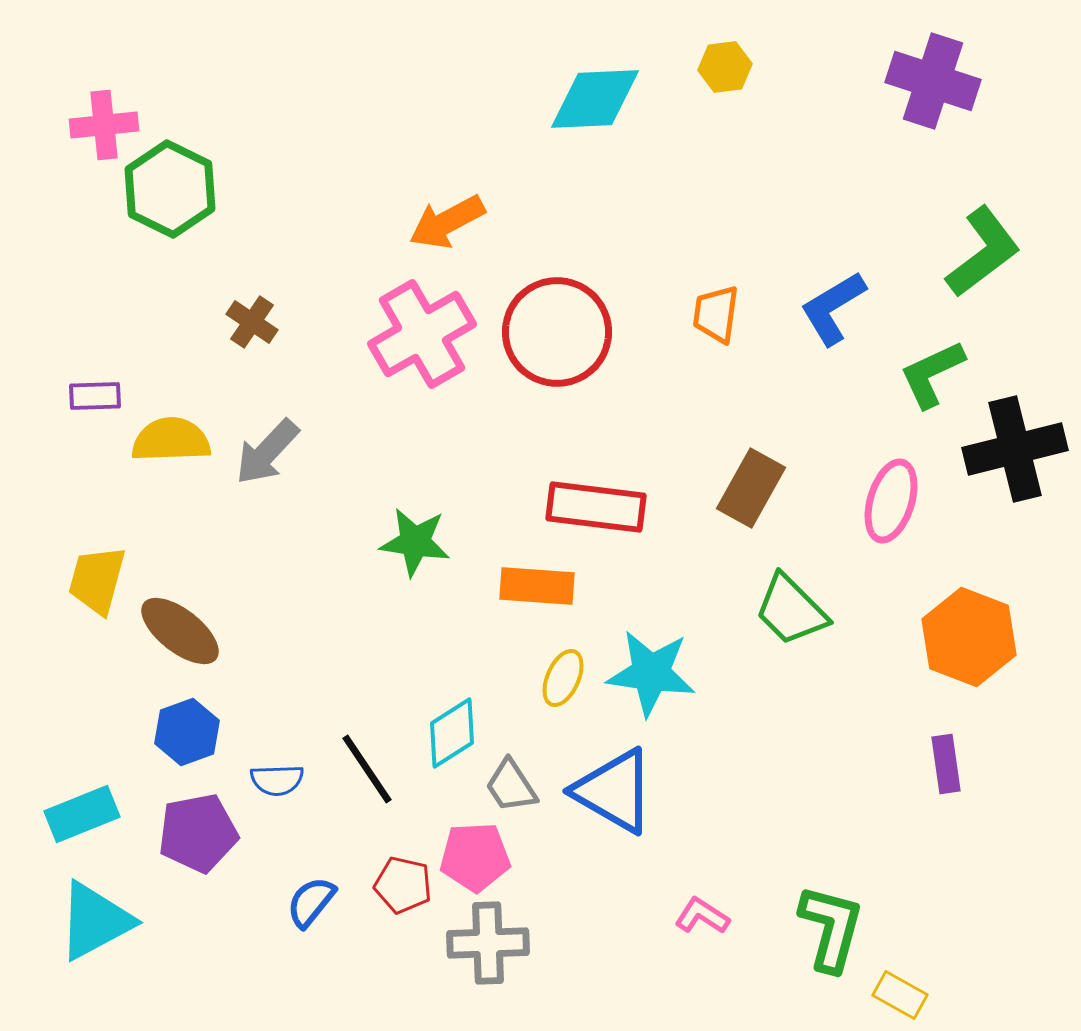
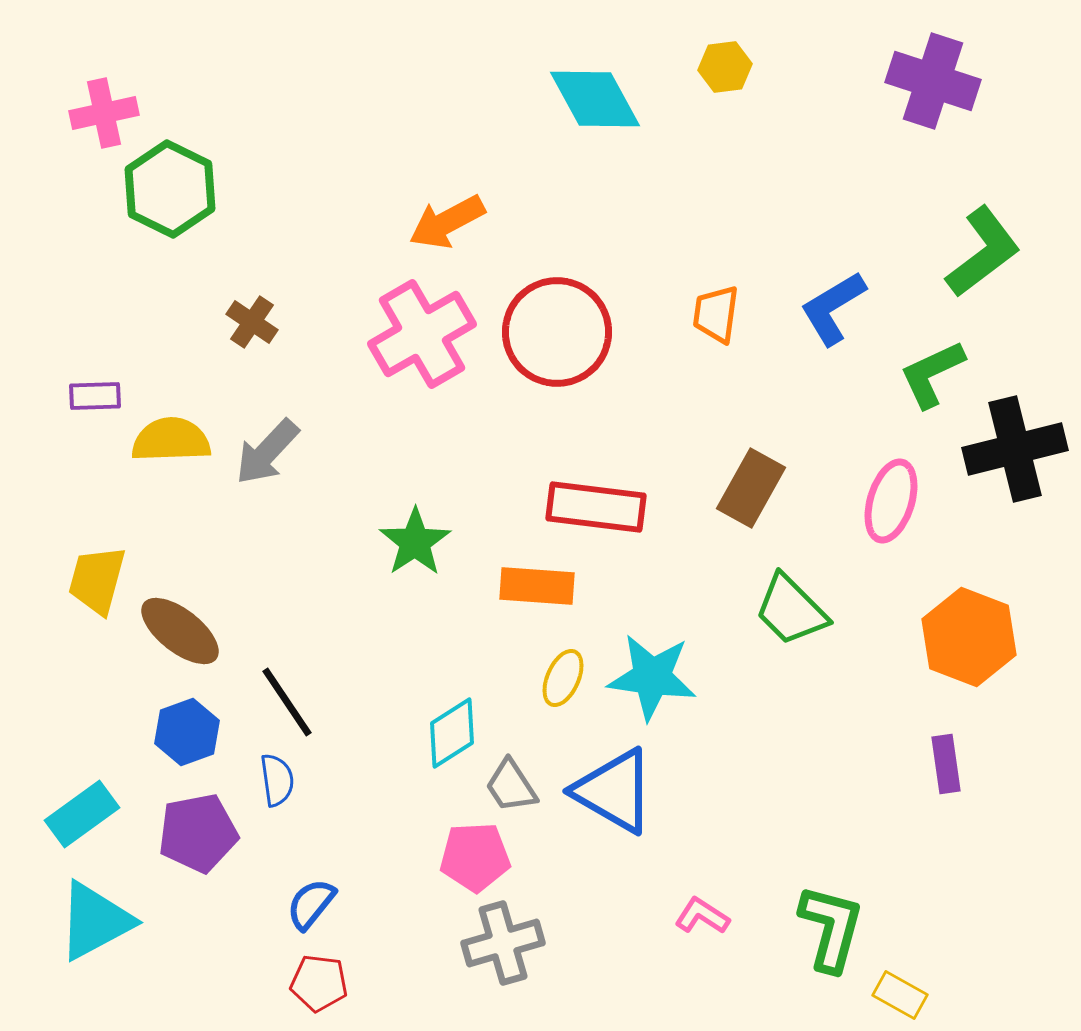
cyan diamond at (595, 99): rotated 64 degrees clockwise
pink cross at (104, 125): moved 12 px up; rotated 6 degrees counterclockwise
green star at (415, 542): rotated 30 degrees clockwise
cyan star at (651, 673): moved 1 px right, 4 px down
black line at (367, 769): moved 80 px left, 67 px up
blue semicircle at (277, 780): rotated 96 degrees counterclockwise
cyan rectangle at (82, 814): rotated 14 degrees counterclockwise
red pentagon at (403, 885): moved 84 px left, 98 px down; rotated 6 degrees counterclockwise
blue semicircle at (311, 902): moved 2 px down
gray cross at (488, 943): moved 15 px right; rotated 14 degrees counterclockwise
